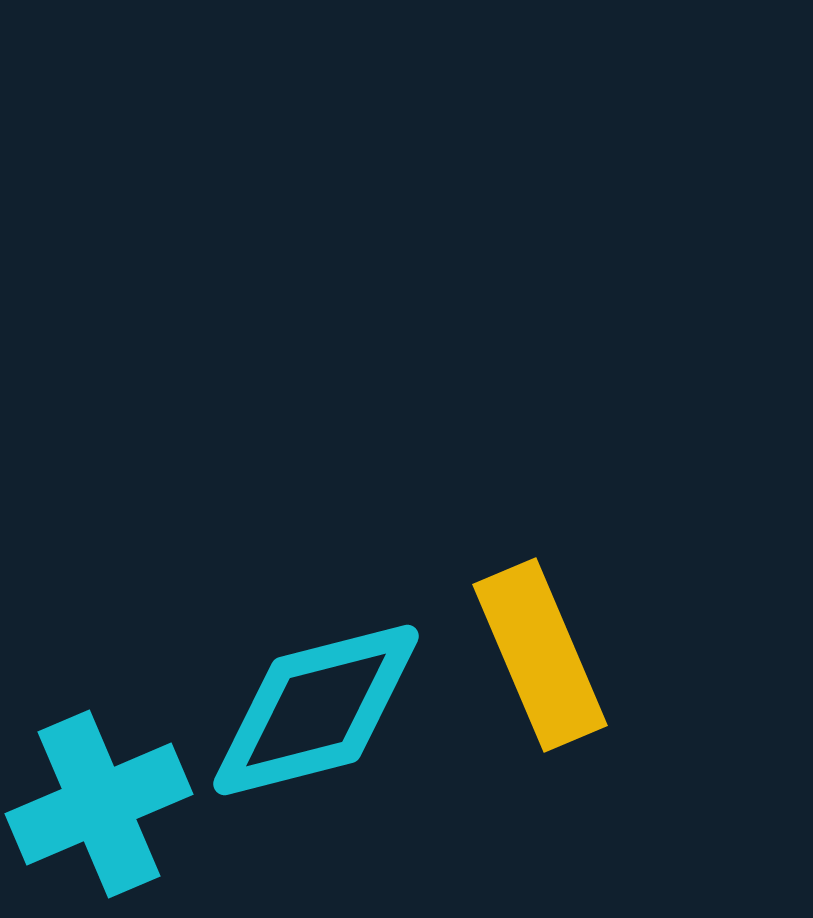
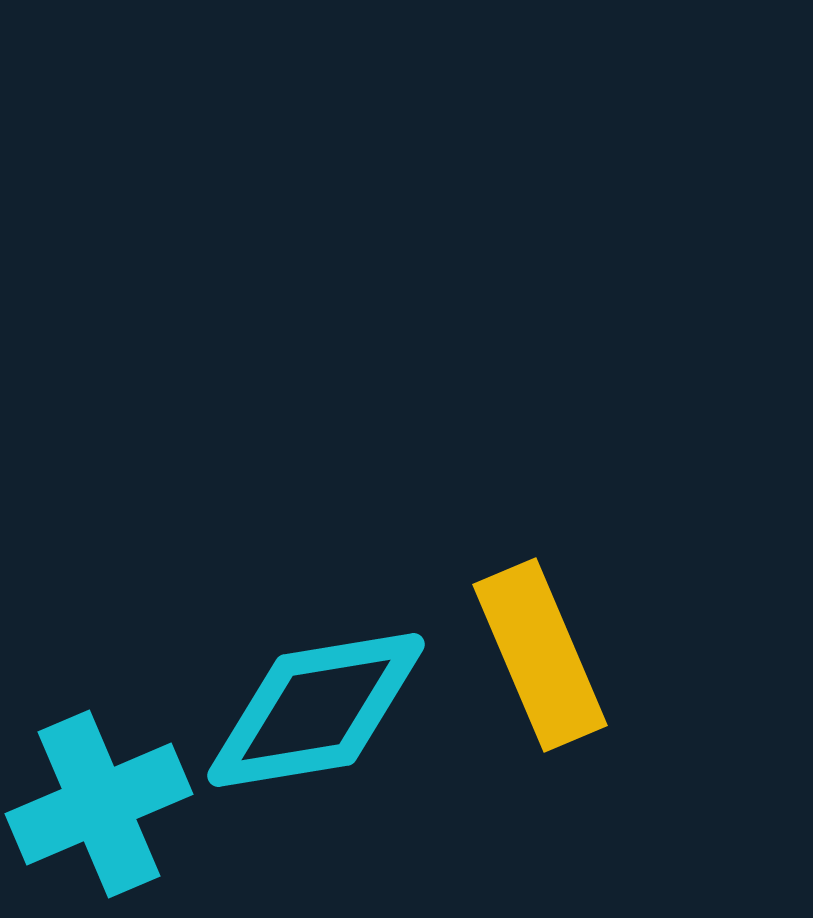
cyan diamond: rotated 5 degrees clockwise
